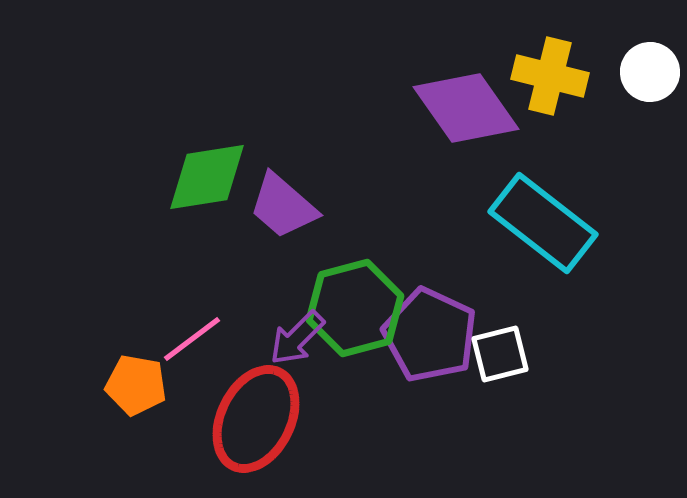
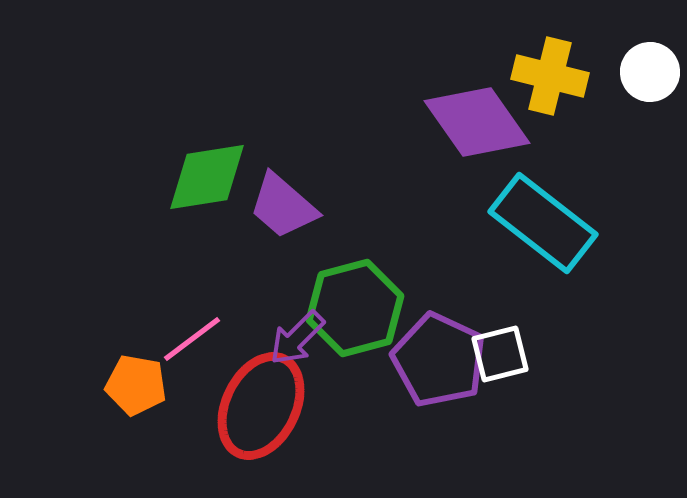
purple diamond: moved 11 px right, 14 px down
purple pentagon: moved 9 px right, 25 px down
red ellipse: moved 5 px right, 13 px up
